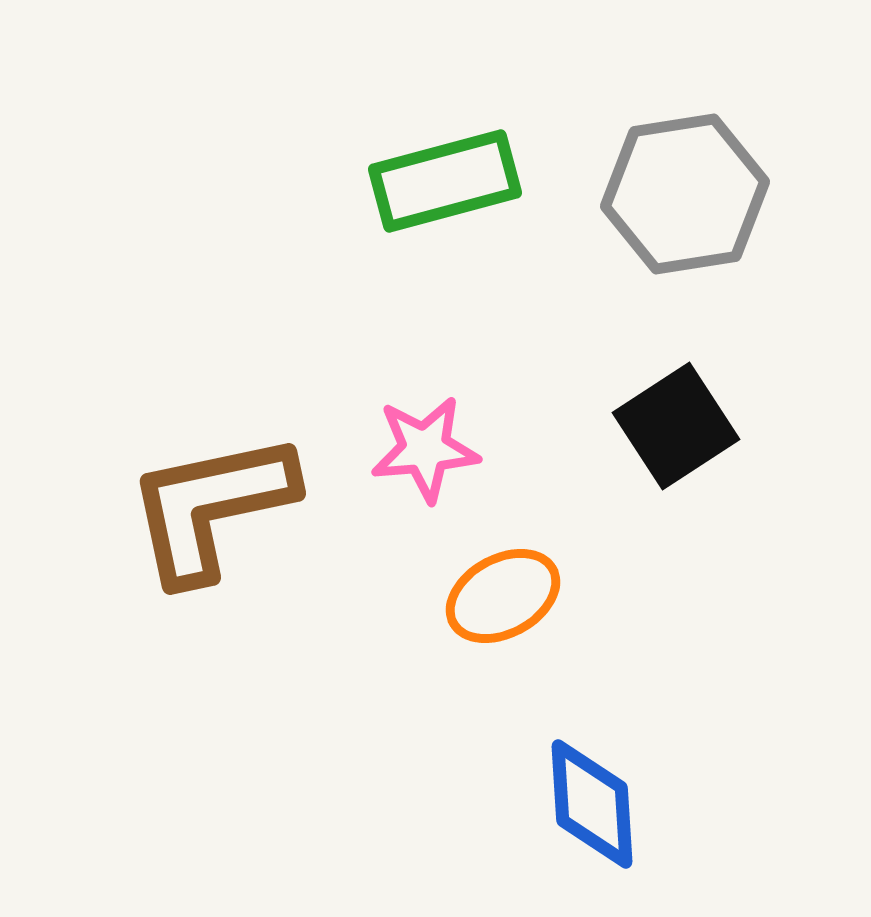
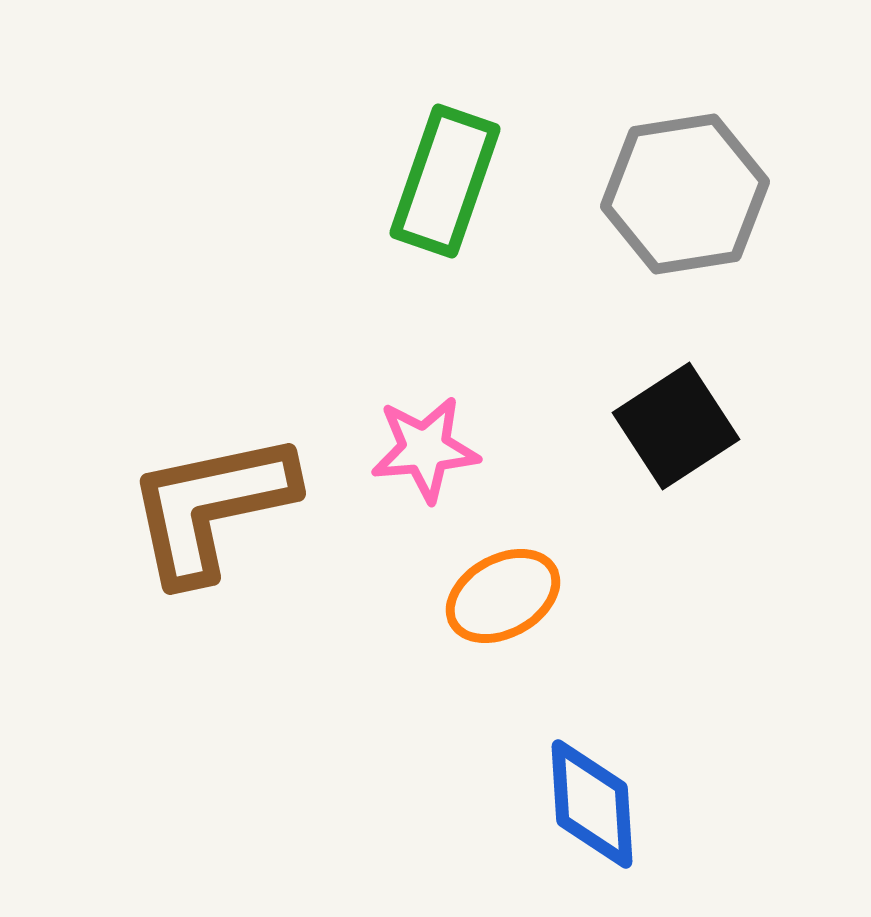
green rectangle: rotated 56 degrees counterclockwise
